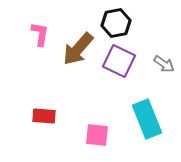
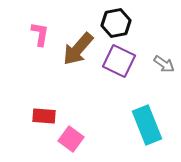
cyan rectangle: moved 6 px down
pink square: moved 26 px left, 4 px down; rotated 30 degrees clockwise
